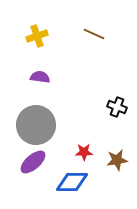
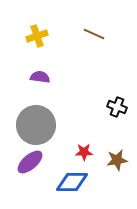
purple ellipse: moved 3 px left
